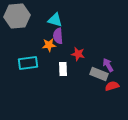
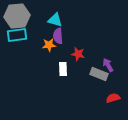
cyan rectangle: moved 11 px left, 28 px up
red semicircle: moved 1 px right, 12 px down
